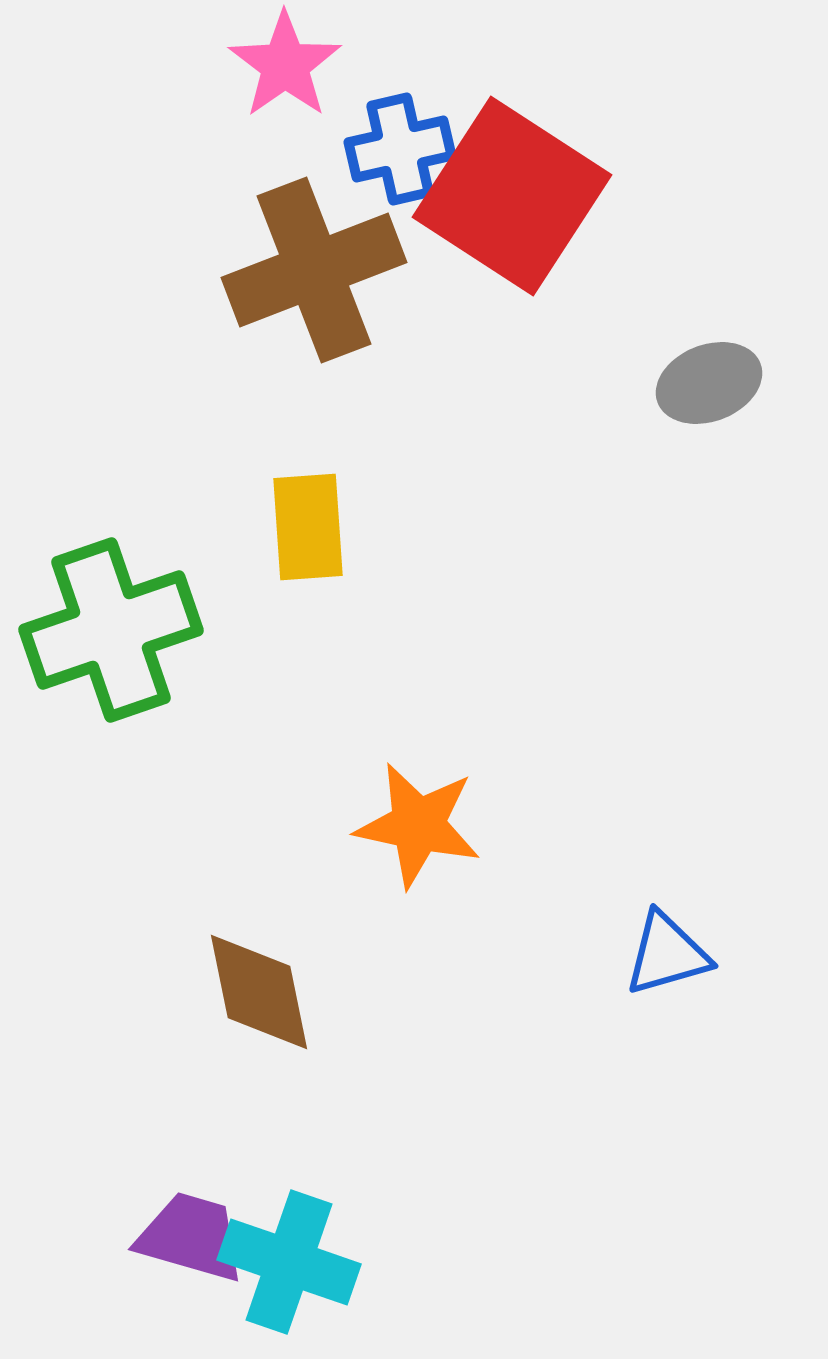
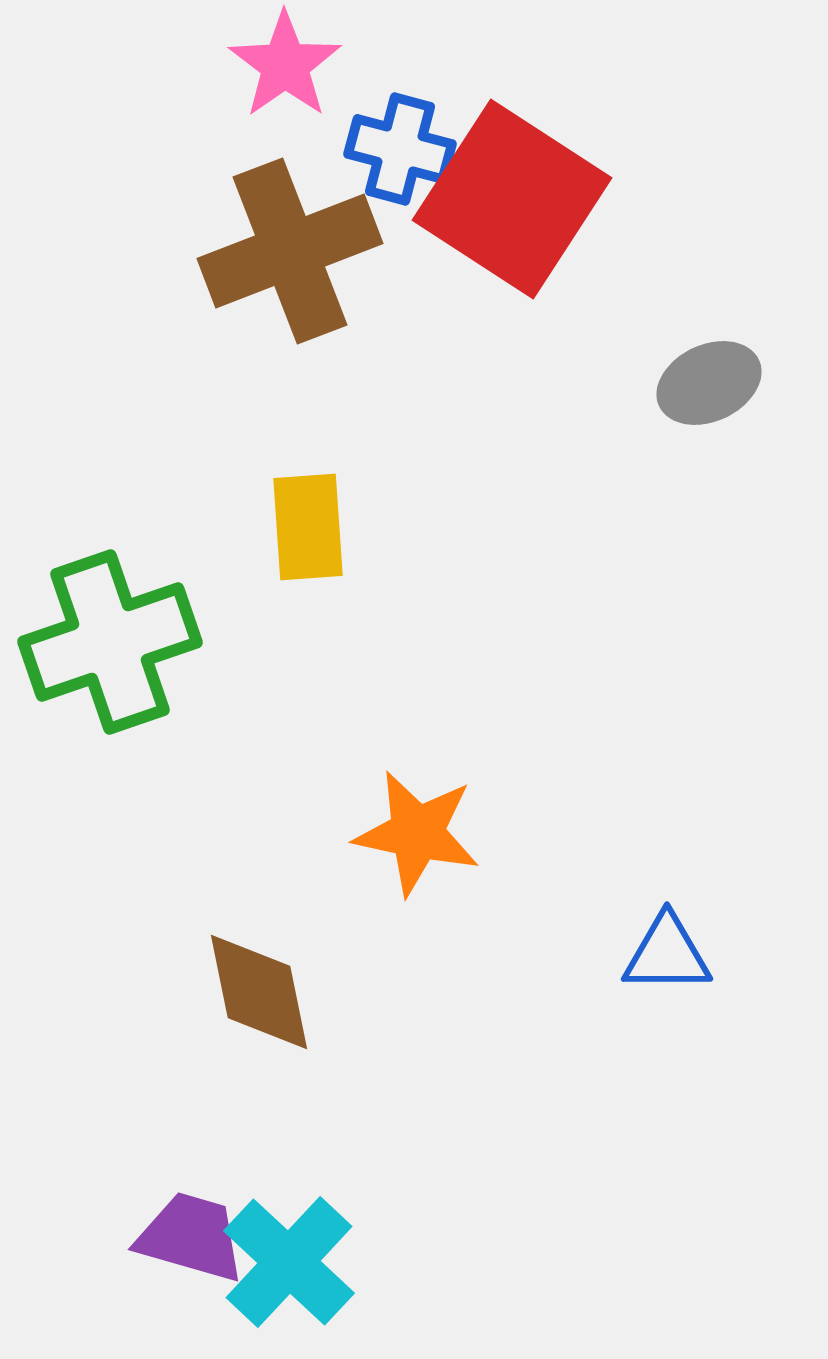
blue cross: rotated 28 degrees clockwise
red square: moved 3 px down
brown cross: moved 24 px left, 19 px up
gray ellipse: rotated 4 degrees counterclockwise
green cross: moved 1 px left, 12 px down
orange star: moved 1 px left, 8 px down
blue triangle: rotated 16 degrees clockwise
cyan cross: rotated 24 degrees clockwise
